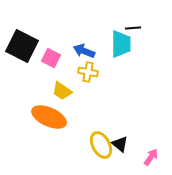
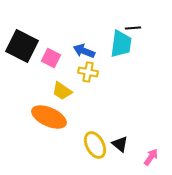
cyan trapezoid: rotated 8 degrees clockwise
yellow ellipse: moved 6 px left
